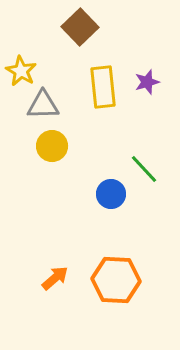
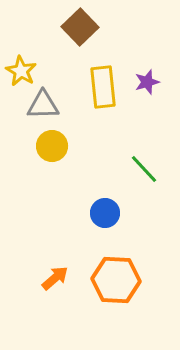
blue circle: moved 6 px left, 19 px down
